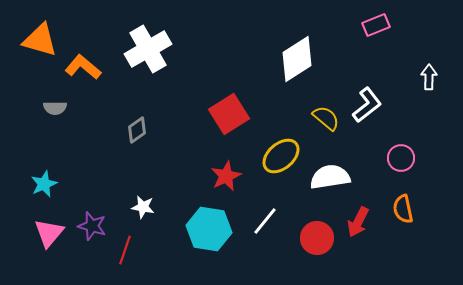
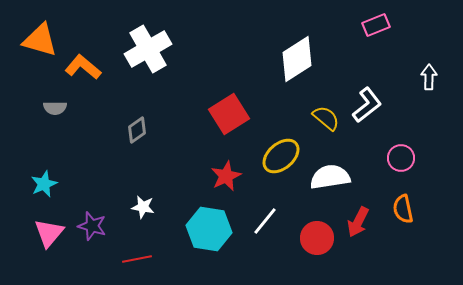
red line: moved 12 px right, 9 px down; rotated 60 degrees clockwise
